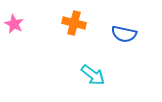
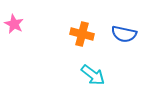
orange cross: moved 8 px right, 11 px down
